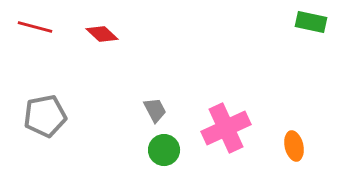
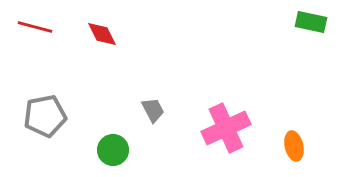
red diamond: rotated 20 degrees clockwise
gray trapezoid: moved 2 px left
green circle: moved 51 px left
